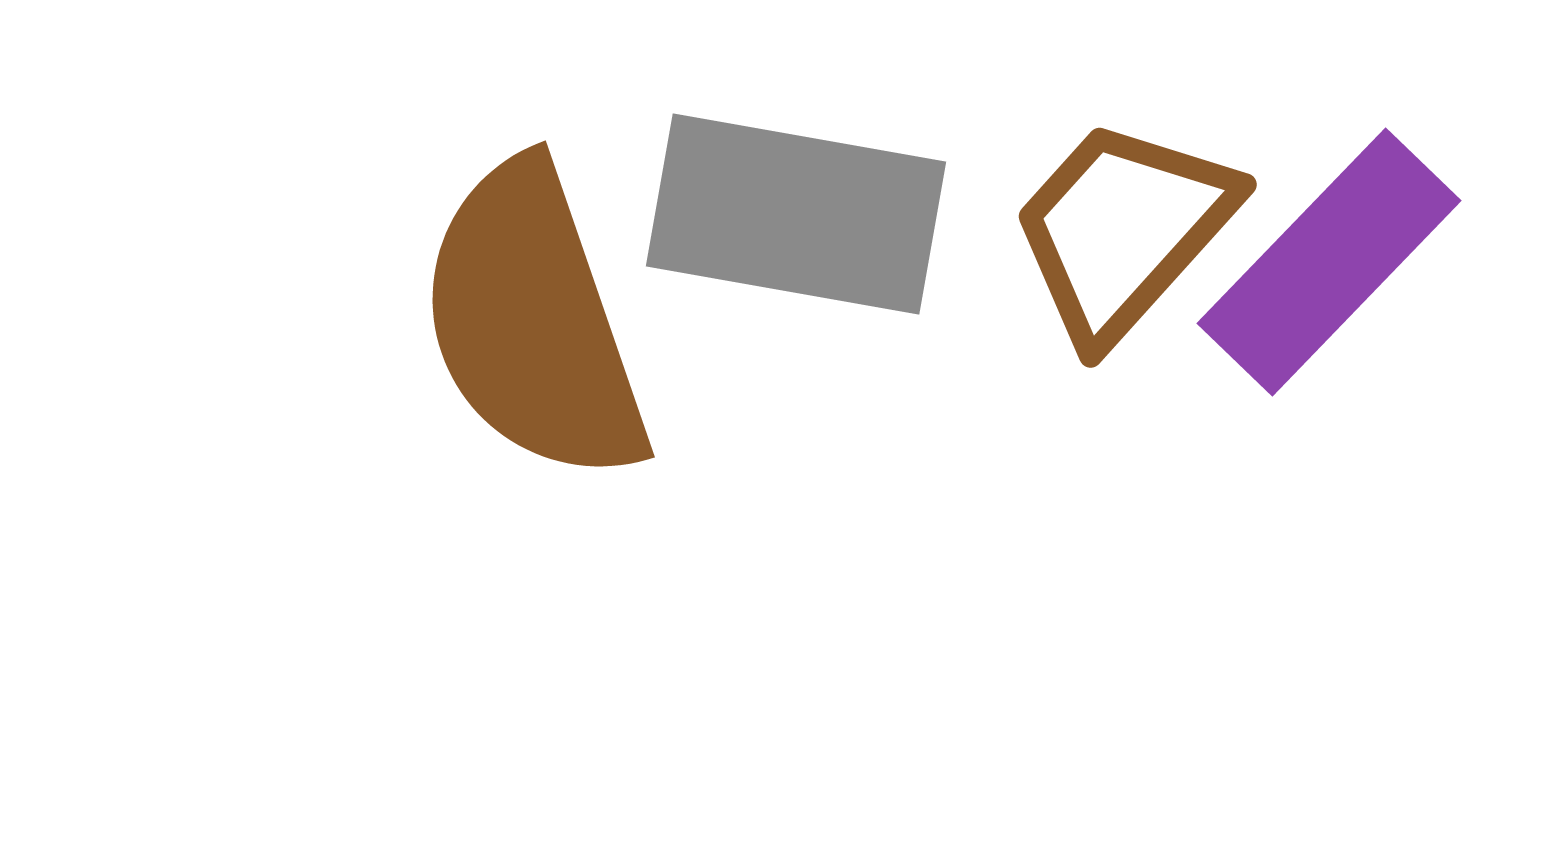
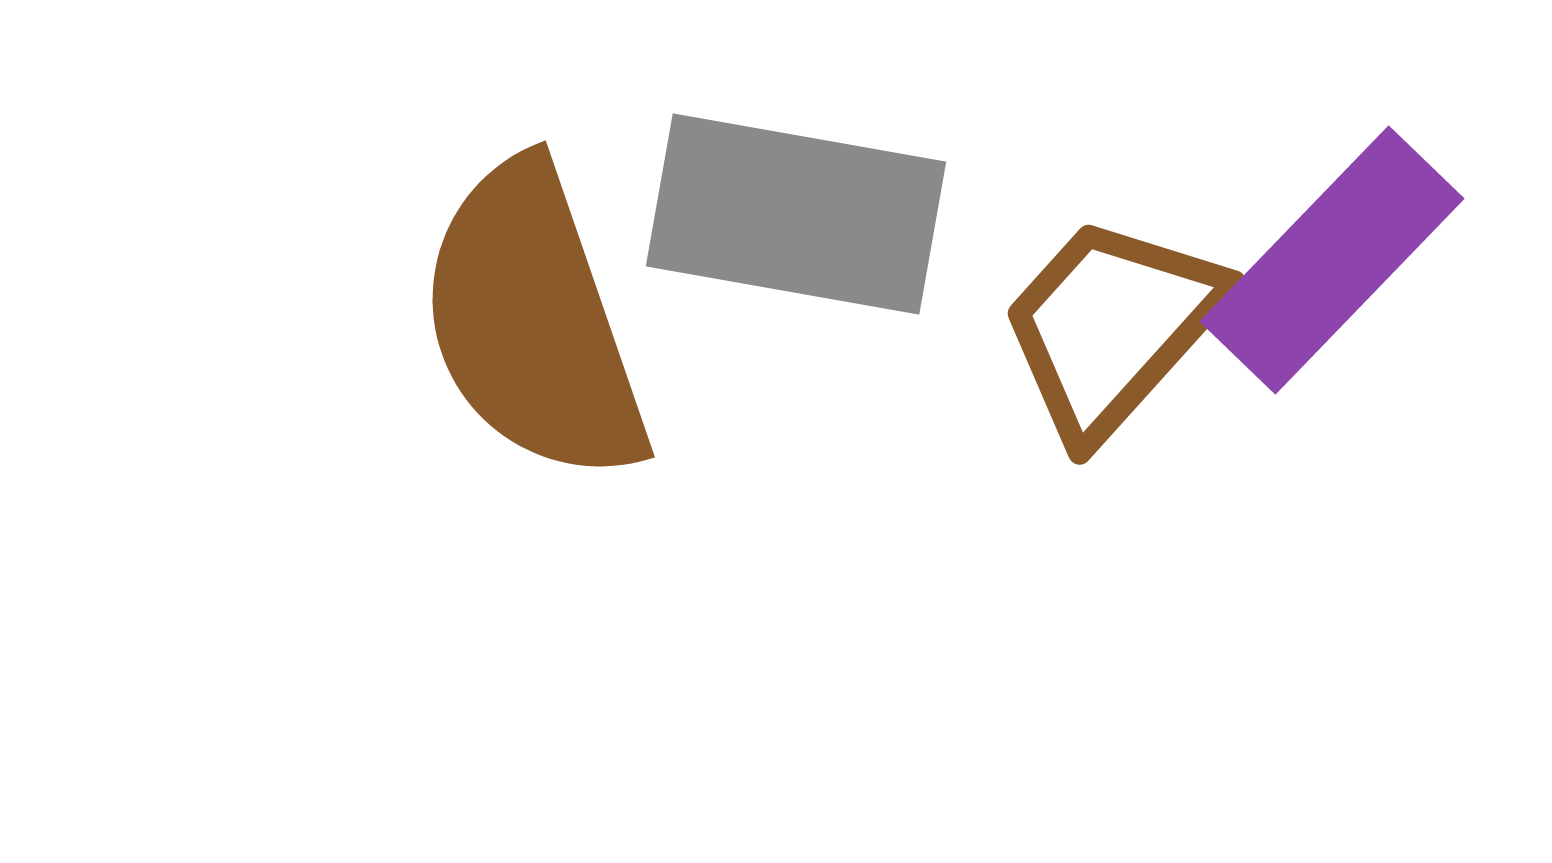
brown trapezoid: moved 11 px left, 97 px down
purple rectangle: moved 3 px right, 2 px up
